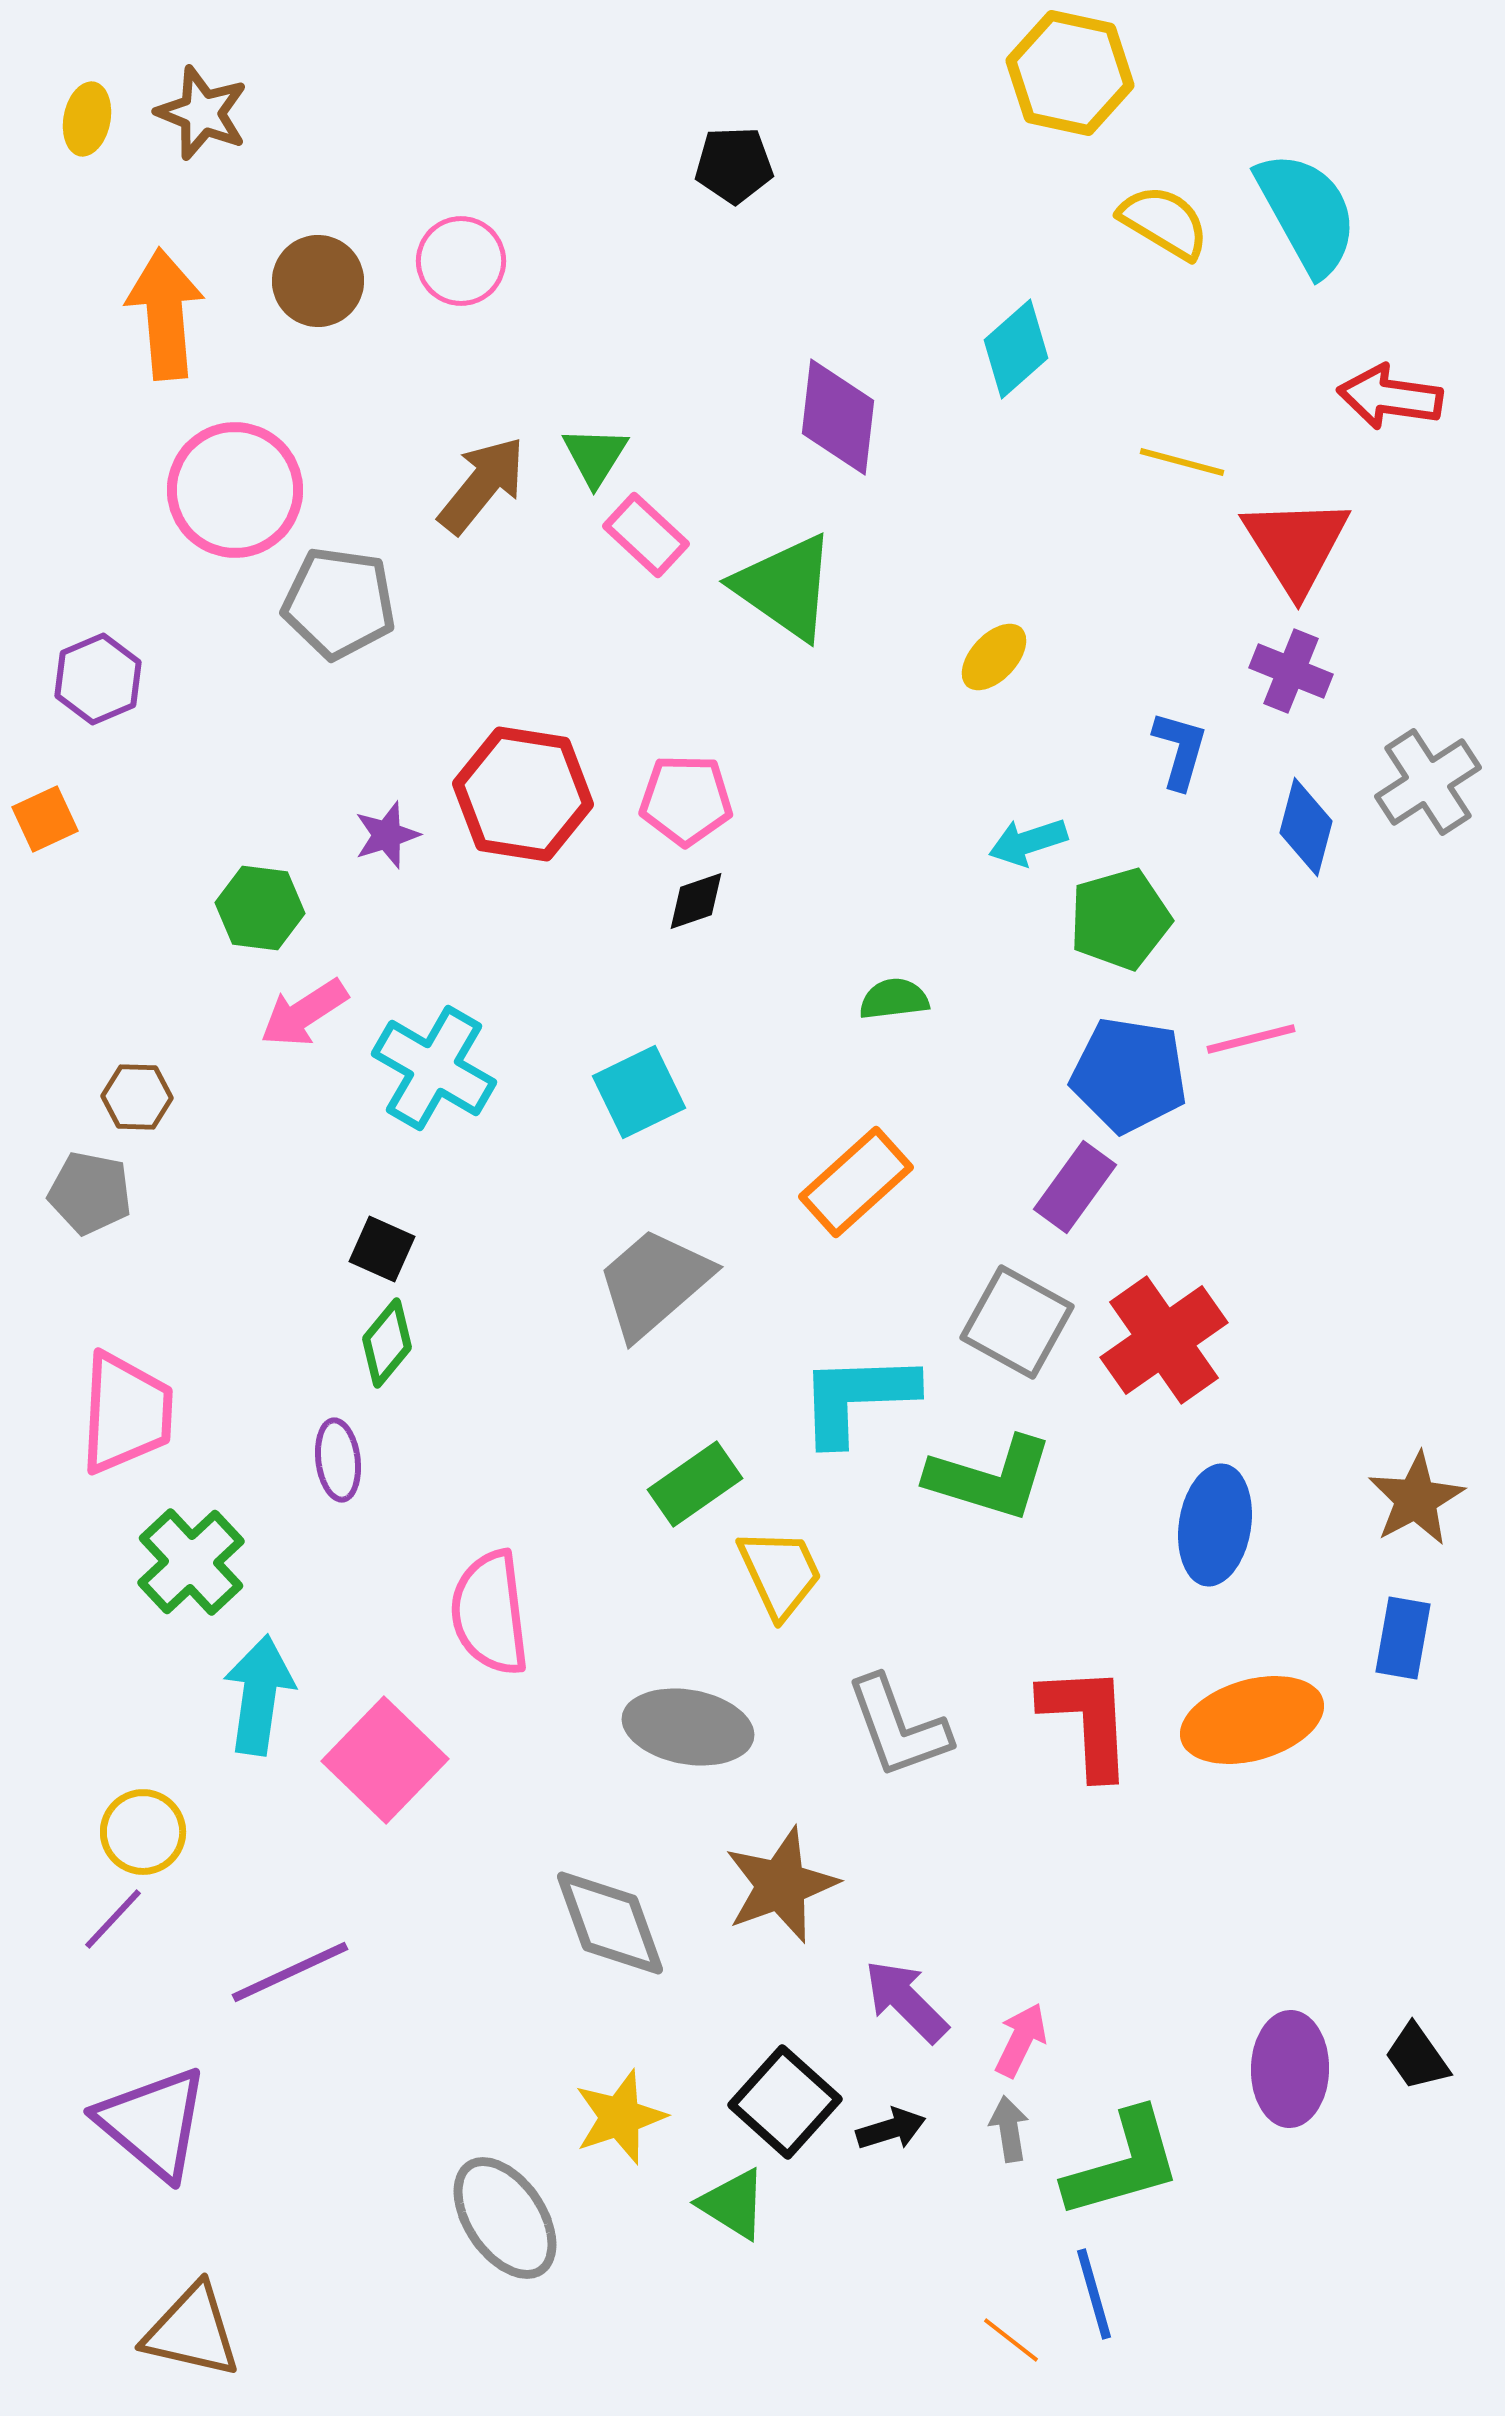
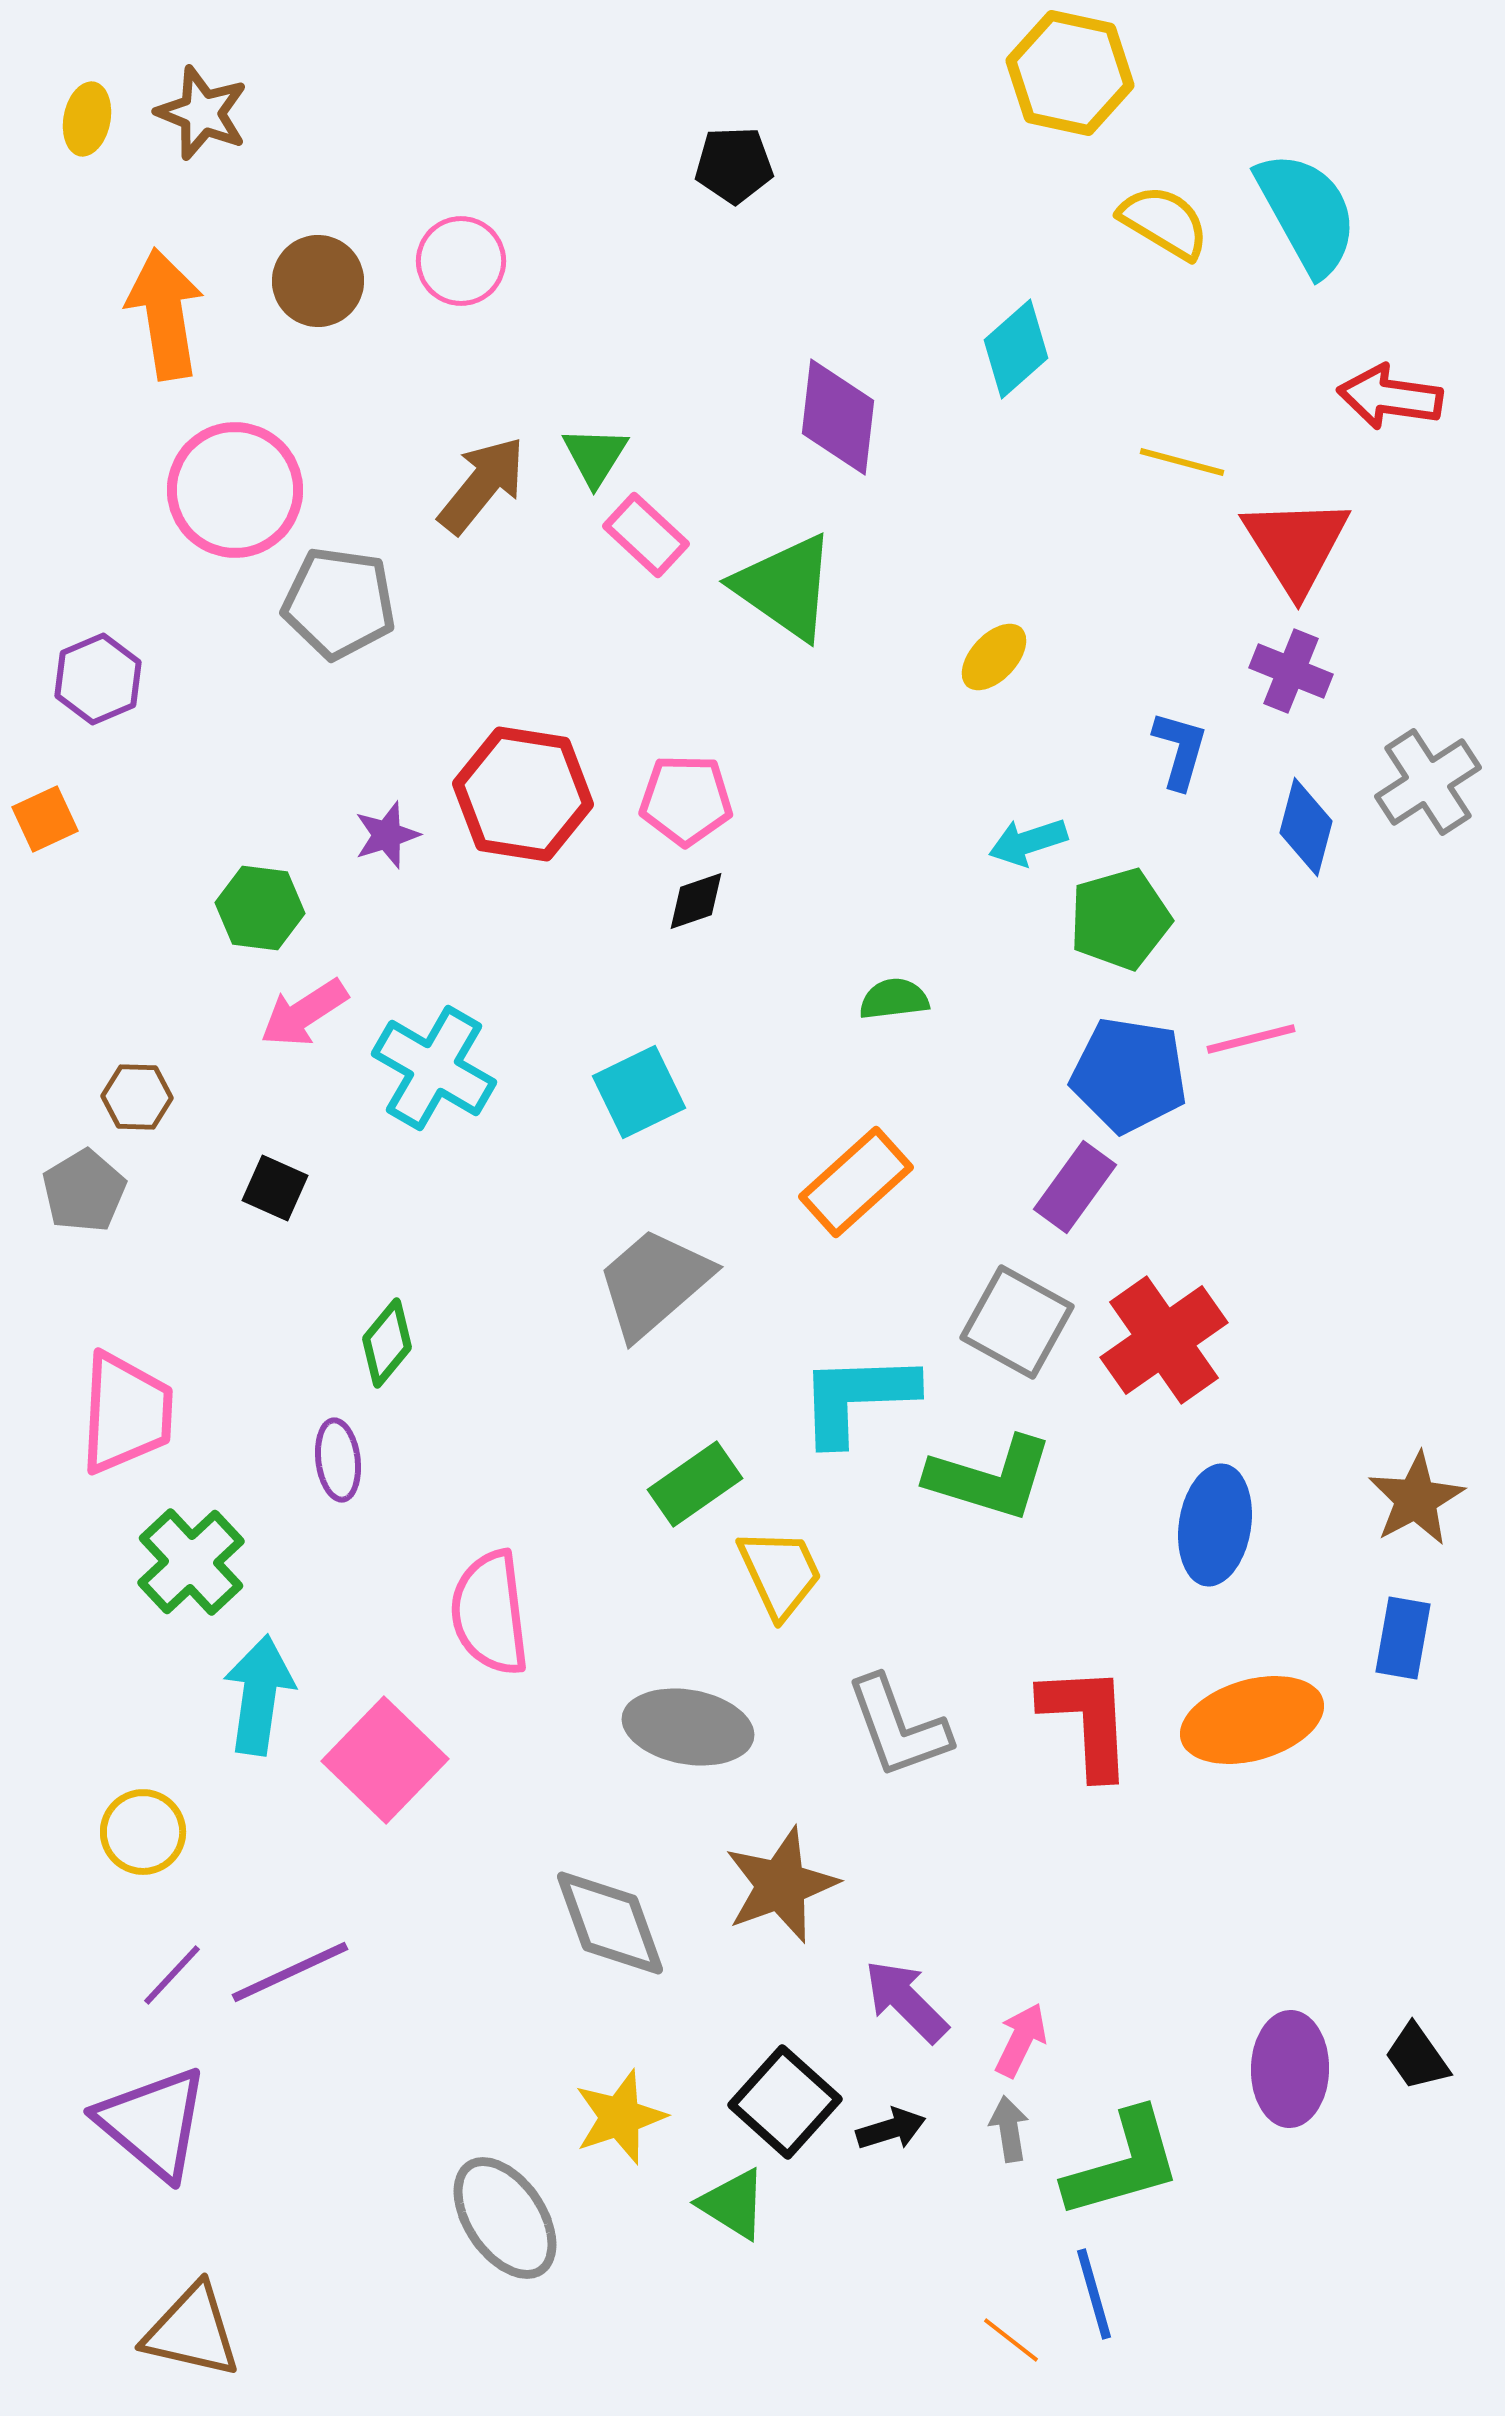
orange arrow at (165, 314): rotated 4 degrees counterclockwise
gray pentagon at (90, 1193): moved 6 px left, 2 px up; rotated 30 degrees clockwise
black square at (382, 1249): moved 107 px left, 61 px up
purple line at (113, 1919): moved 59 px right, 56 px down
